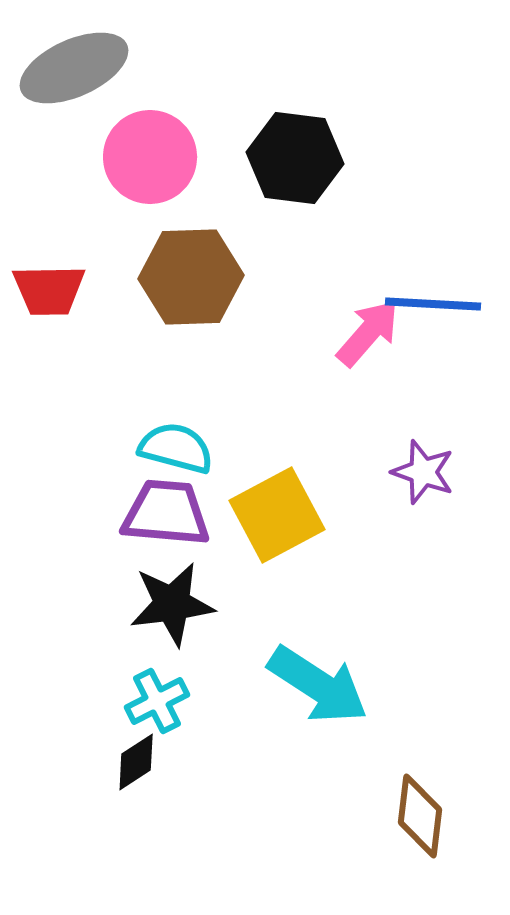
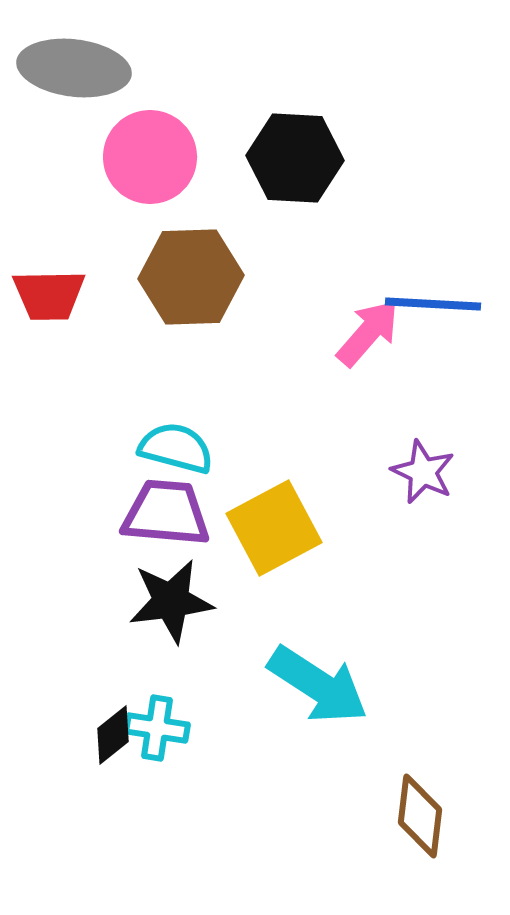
gray ellipse: rotated 31 degrees clockwise
black hexagon: rotated 4 degrees counterclockwise
red trapezoid: moved 5 px down
purple star: rotated 6 degrees clockwise
yellow square: moved 3 px left, 13 px down
black star: moved 1 px left, 3 px up
cyan cross: moved 27 px down; rotated 36 degrees clockwise
black diamond: moved 23 px left, 27 px up; rotated 6 degrees counterclockwise
